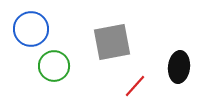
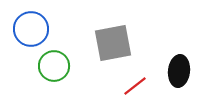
gray square: moved 1 px right, 1 px down
black ellipse: moved 4 px down
red line: rotated 10 degrees clockwise
